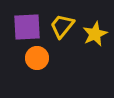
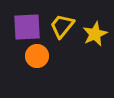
orange circle: moved 2 px up
